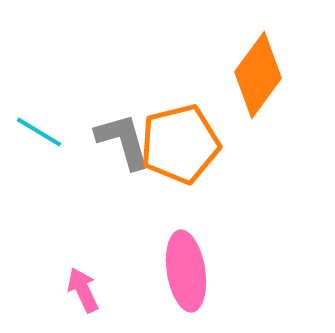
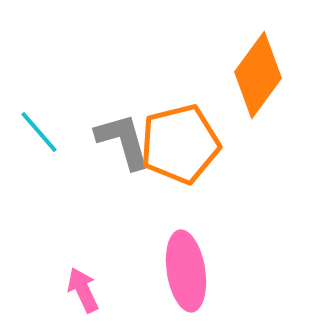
cyan line: rotated 18 degrees clockwise
